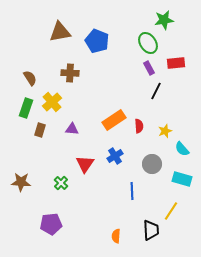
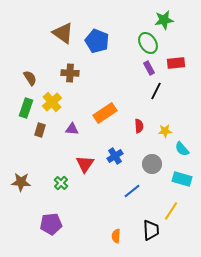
brown triangle: moved 3 px right, 1 px down; rotated 45 degrees clockwise
orange rectangle: moved 9 px left, 7 px up
yellow star: rotated 16 degrees clockwise
blue line: rotated 54 degrees clockwise
